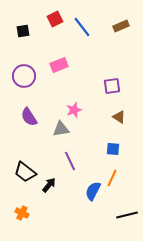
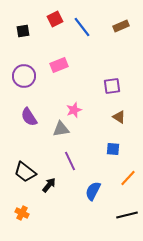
orange line: moved 16 px right; rotated 18 degrees clockwise
